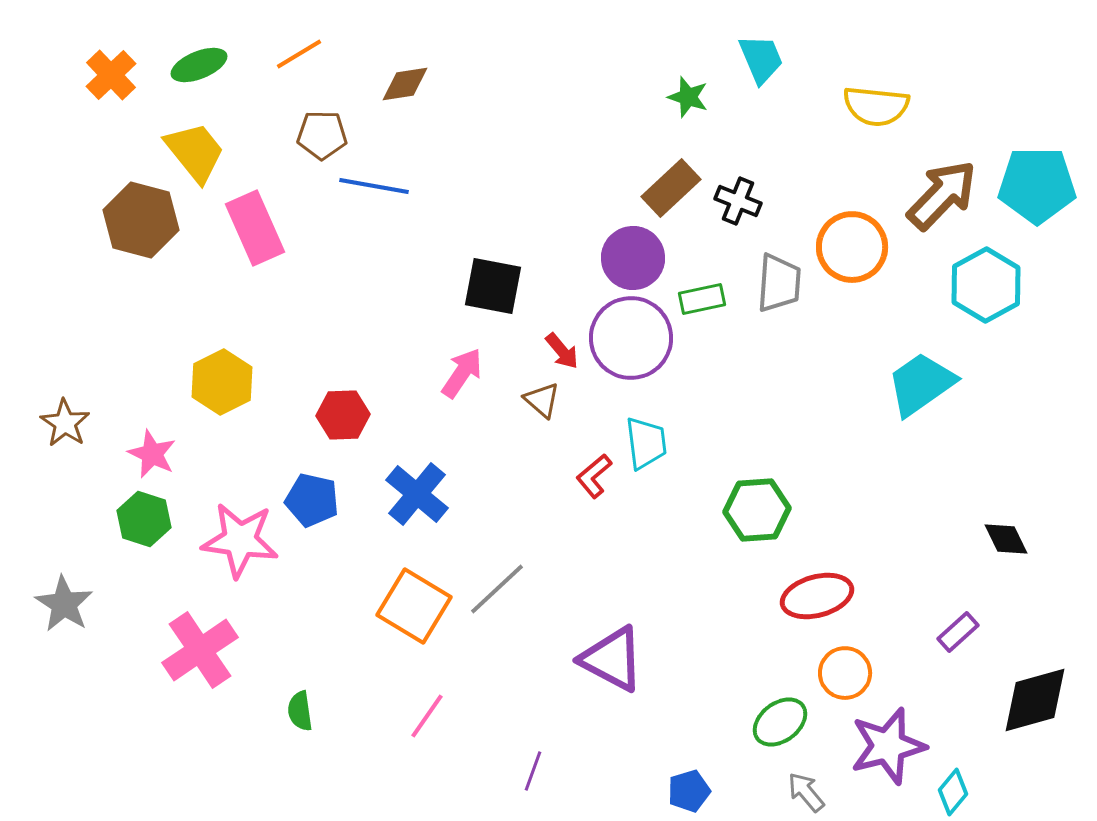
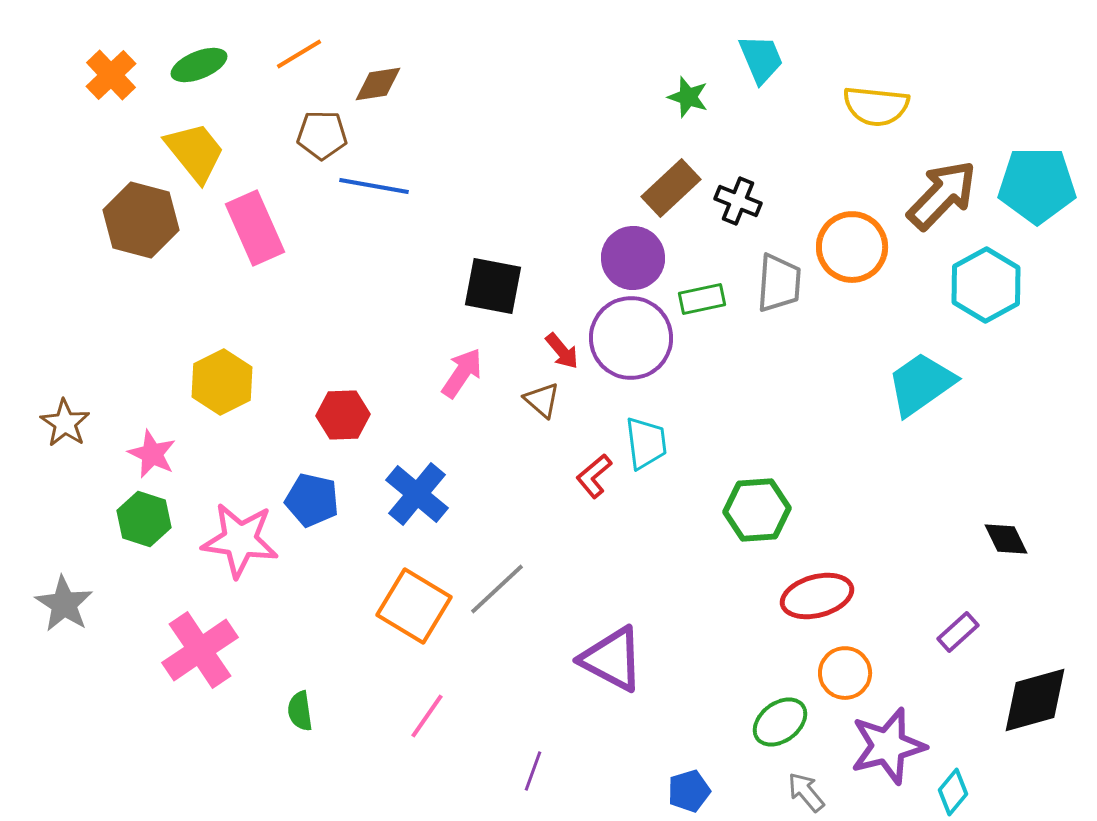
brown diamond at (405, 84): moved 27 px left
